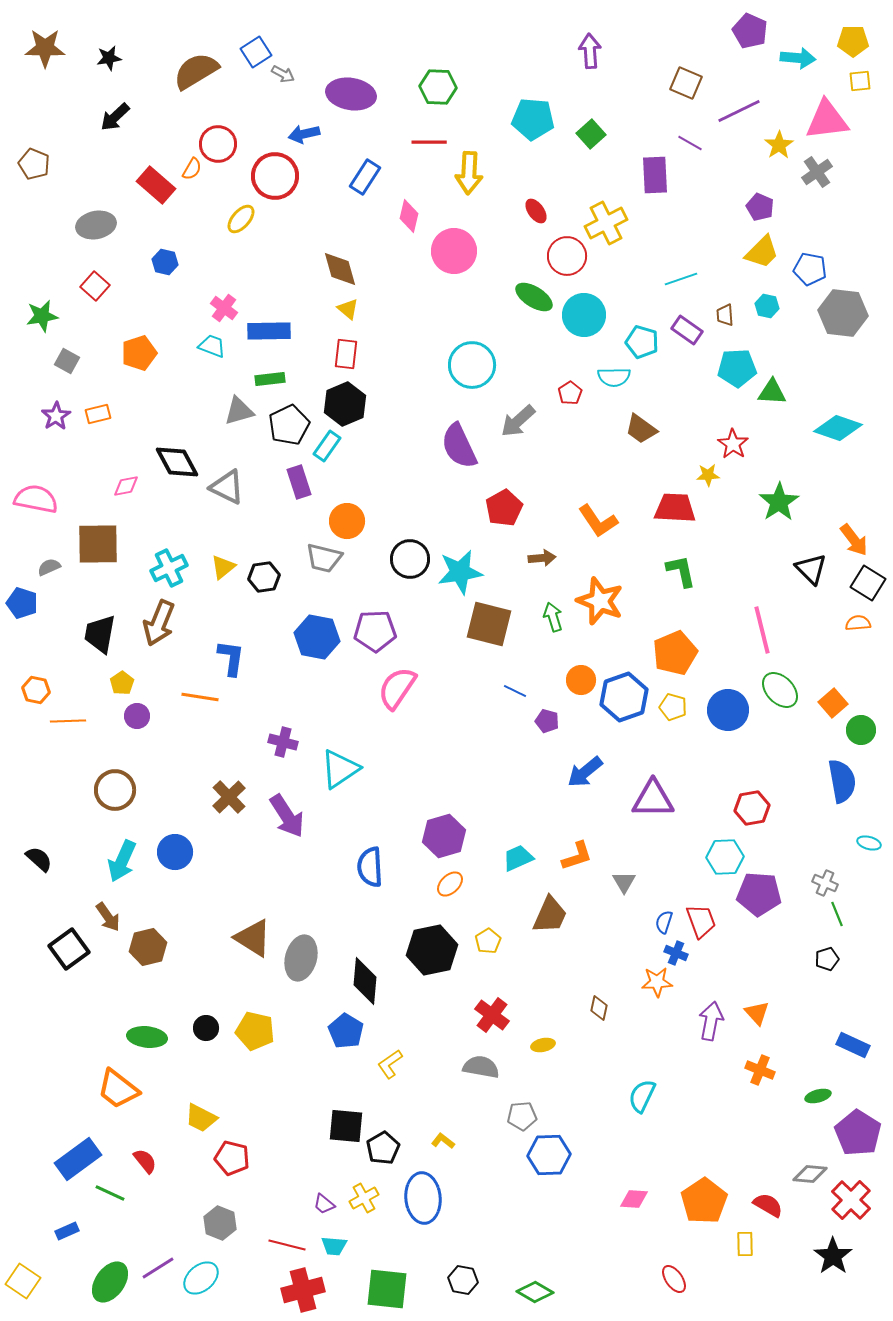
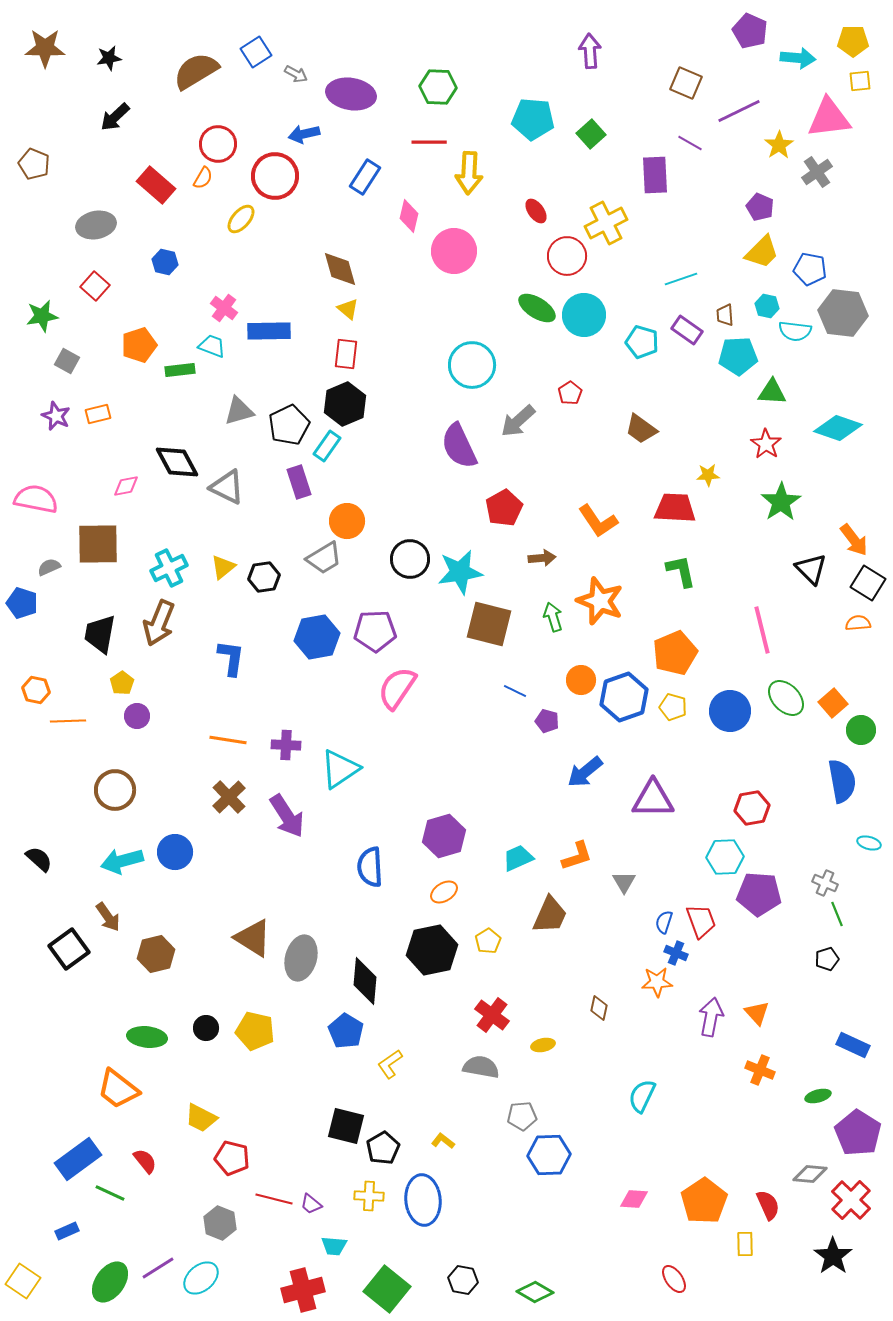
gray arrow at (283, 74): moved 13 px right
pink triangle at (827, 120): moved 2 px right, 2 px up
orange semicircle at (192, 169): moved 11 px right, 9 px down
green ellipse at (534, 297): moved 3 px right, 11 px down
orange pentagon at (139, 353): moved 8 px up
cyan pentagon at (737, 368): moved 1 px right, 12 px up
cyan semicircle at (614, 377): moved 181 px right, 46 px up; rotated 8 degrees clockwise
green rectangle at (270, 379): moved 90 px left, 9 px up
purple star at (56, 416): rotated 16 degrees counterclockwise
red star at (733, 444): moved 33 px right
green star at (779, 502): moved 2 px right
gray trapezoid at (324, 558): rotated 45 degrees counterclockwise
blue hexagon at (317, 637): rotated 21 degrees counterclockwise
green ellipse at (780, 690): moved 6 px right, 8 px down
orange line at (200, 697): moved 28 px right, 43 px down
blue circle at (728, 710): moved 2 px right, 1 px down
purple cross at (283, 742): moved 3 px right, 3 px down; rotated 12 degrees counterclockwise
cyan arrow at (122, 861): rotated 51 degrees clockwise
orange ellipse at (450, 884): moved 6 px left, 8 px down; rotated 12 degrees clockwise
brown hexagon at (148, 947): moved 8 px right, 7 px down
purple arrow at (711, 1021): moved 4 px up
black square at (346, 1126): rotated 9 degrees clockwise
yellow cross at (364, 1198): moved 5 px right, 2 px up; rotated 32 degrees clockwise
blue ellipse at (423, 1198): moved 2 px down
purple trapezoid at (324, 1204): moved 13 px left
red semicircle at (768, 1205): rotated 36 degrees clockwise
red line at (287, 1245): moved 13 px left, 46 px up
green square at (387, 1289): rotated 33 degrees clockwise
